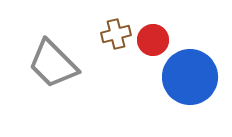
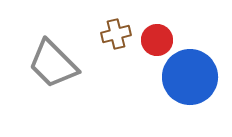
red circle: moved 4 px right
